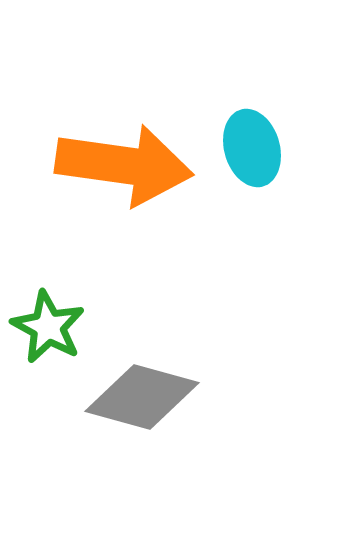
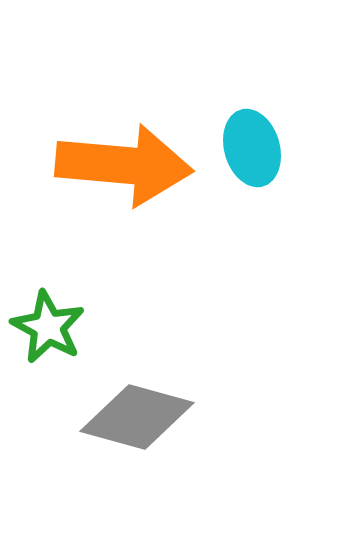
orange arrow: rotated 3 degrees counterclockwise
gray diamond: moved 5 px left, 20 px down
